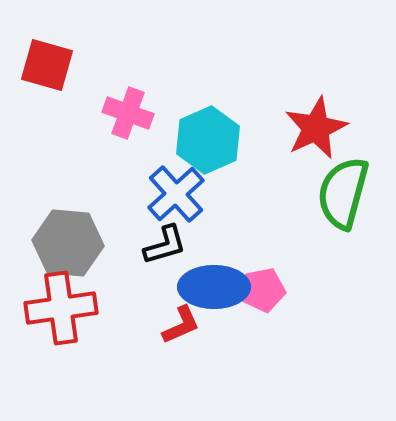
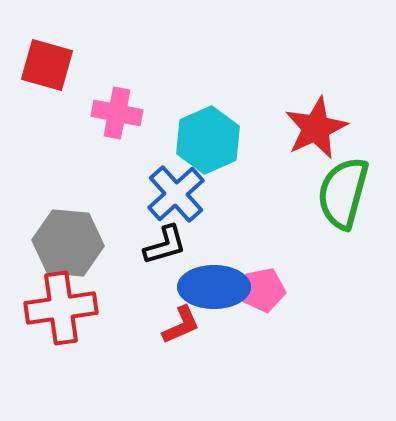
pink cross: moved 11 px left; rotated 9 degrees counterclockwise
